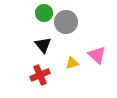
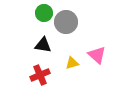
black triangle: rotated 42 degrees counterclockwise
